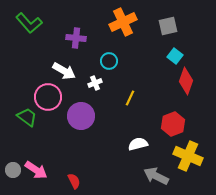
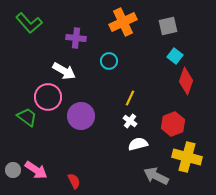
white cross: moved 35 px right, 38 px down; rotated 32 degrees counterclockwise
yellow cross: moved 1 px left, 1 px down; rotated 8 degrees counterclockwise
